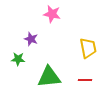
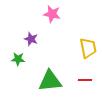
green triangle: moved 1 px right, 4 px down
